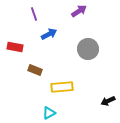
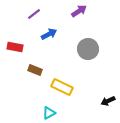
purple line: rotated 72 degrees clockwise
yellow rectangle: rotated 30 degrees clockwise
